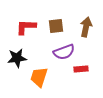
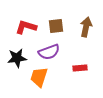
red L-shape: rotated 15 degrees clockwise
purple semicircle: moved 15 px left
red rectangle: moved 1 px left, 1 px up
